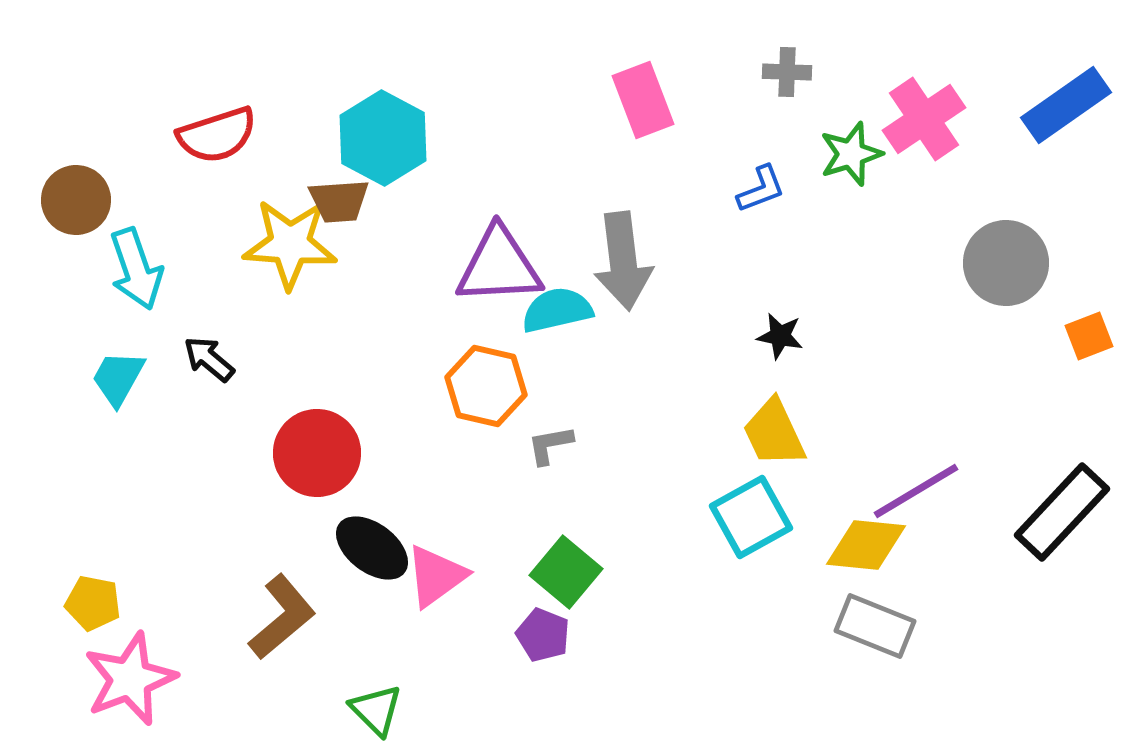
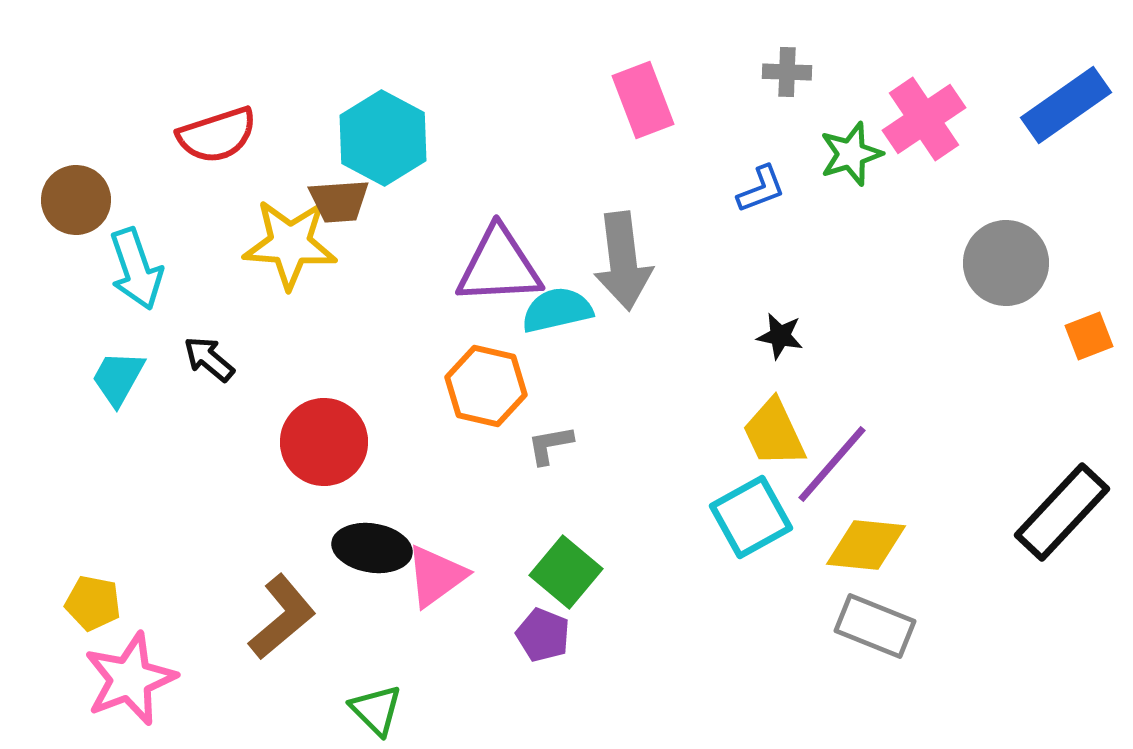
red circle: moved 7 px right, 11 px up
purple line: moved 84 px left, 27 px up; rotated 18 degrees counterclockwise
black ellipse: rotated 28 degrees counterclockwise
